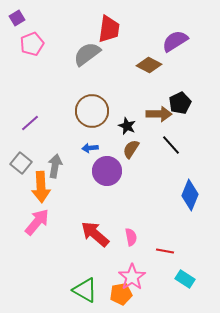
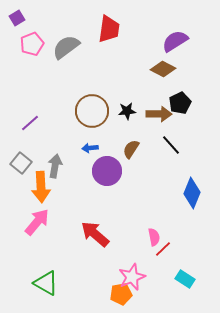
gray semicircle: moved 21 px left, 7 px up
brown diamond: moved 14 px right, 4 px down
black star: moved 15 px up; rotated 30 degrees counterclockwise
blue diamond: moved 2 px right, 2 px up
pink semicircle: moved 23 px right
red line: moved 2 px left, 2 px up; rotated 54 degrees counterclockwise
pink star: rotated 12 degrees clockwise
green triangle: moved 39 px left, 7 px up
